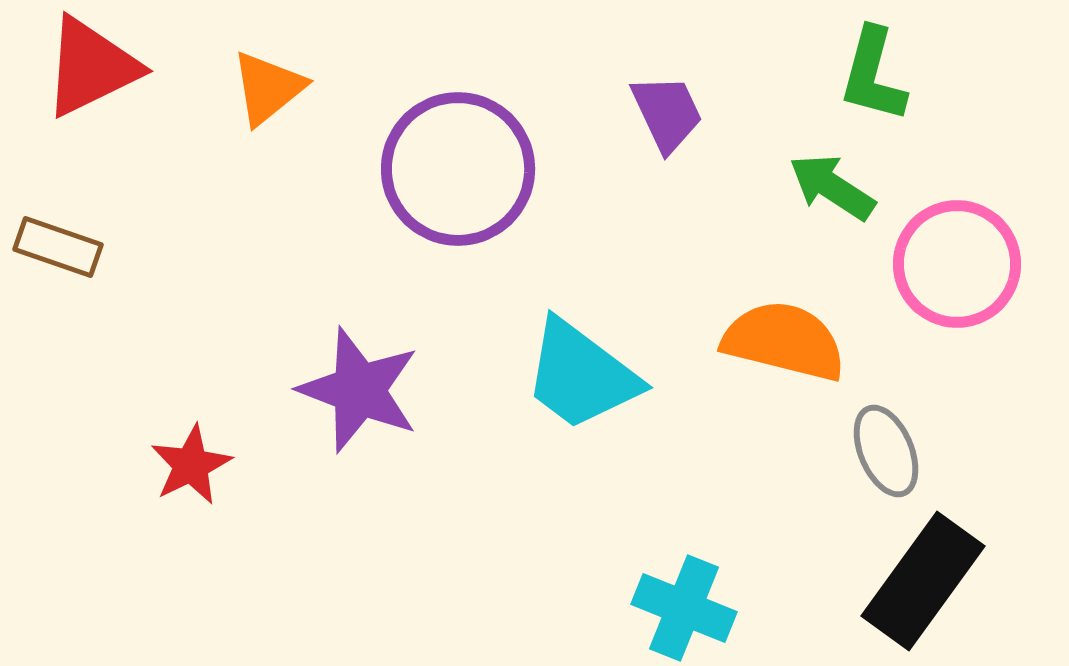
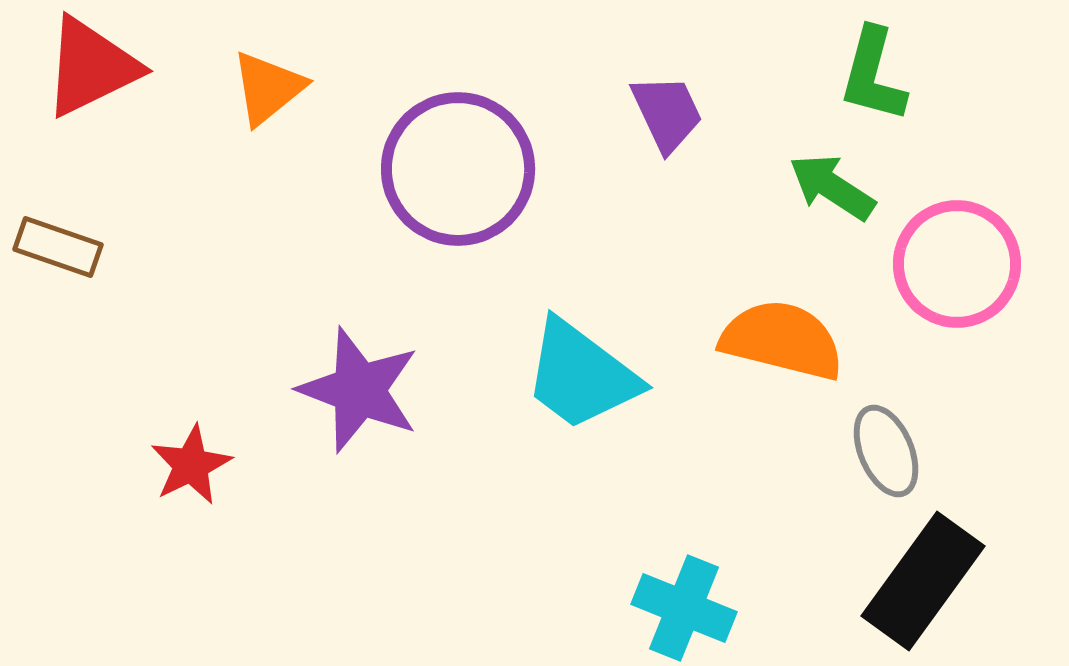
orange semicircle: moved 2 px left, 1 px up
